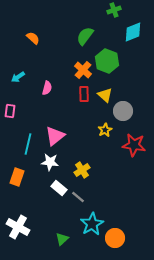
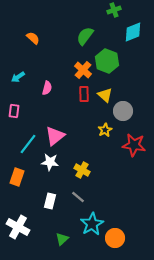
pink rectangle: moved 4 px right
cyan line: rotated 25 degrees clockwise
yellow cross: rotated 28 degrees counterclockwise
white rectangle: moved 9 px left, 13 px down; rotated 63 degrees clockwise
